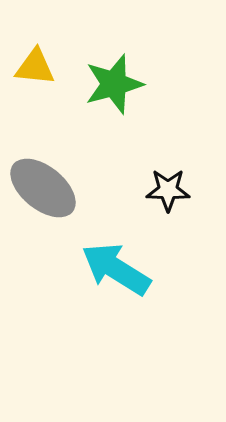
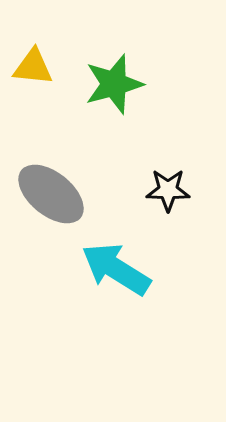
yellow triangle: moved 2 px left
gray ellipse: moved 8 px right, 6 px down
